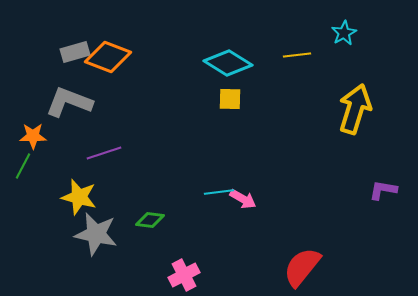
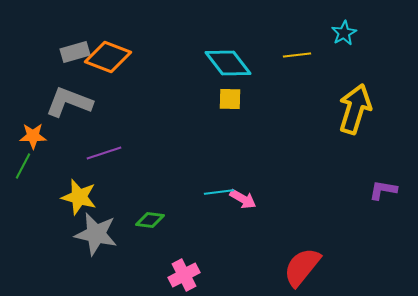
cyan diamond: rotated 21 degrees clockwise
